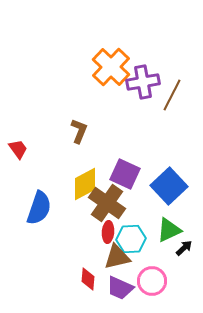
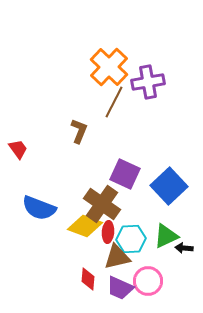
orange cross: moved 2 px left
purple cross: moved 5 px right
brown line: moved 58 px left, 7 px down
yellow diamond: moved 42 px down; rotated 48 degrees clockwise
brown cross: moved 5 px left, 1 px down
blue semicircle: rotated 92 degrees clockwise
green triangle: moved 3 px left, 6 px down
black arrow: rotated 132 degrees counterclockwise
pink circle: moved 4 px left
